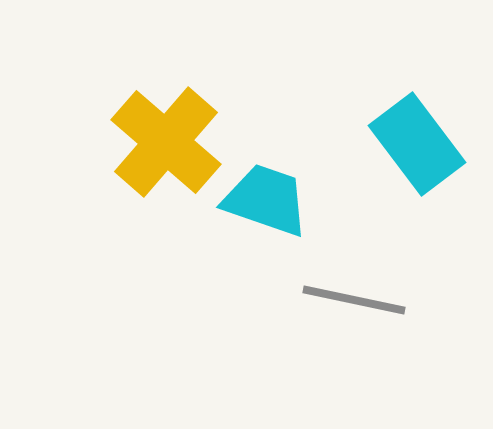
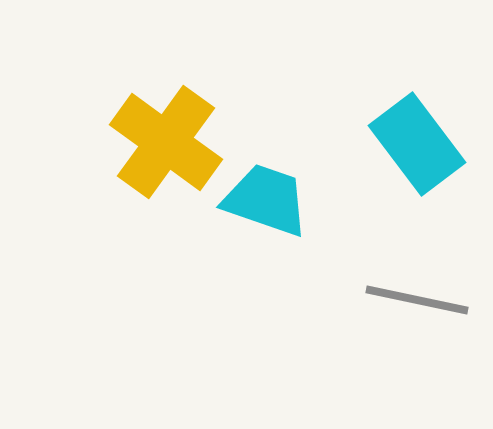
yellow cross: rotated 5 degrees counterclockwise
gray line: moved 63 px right
